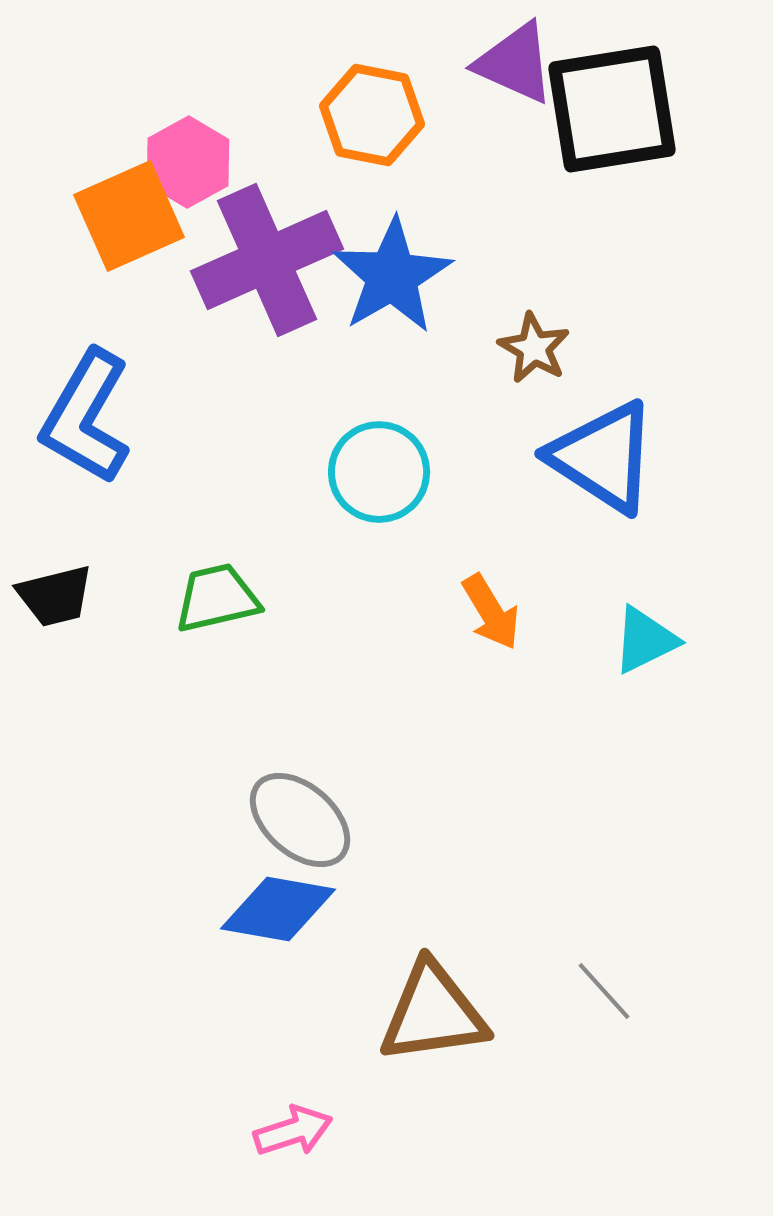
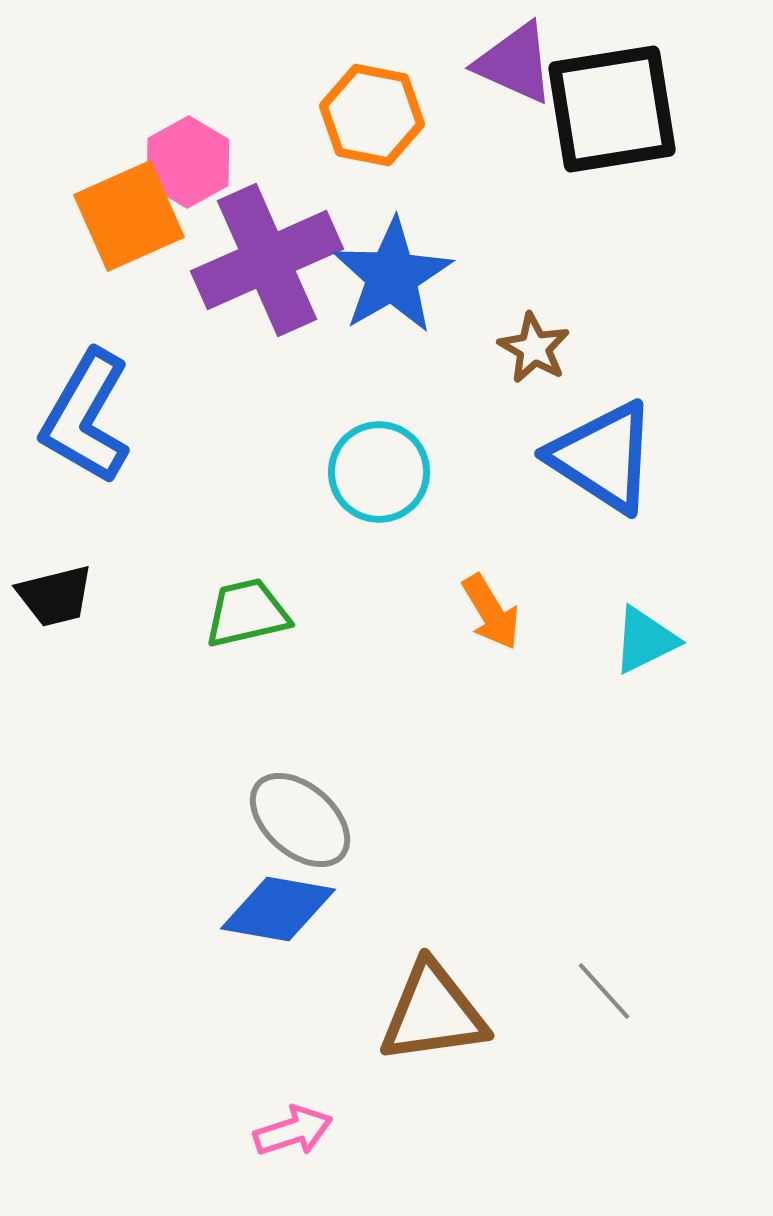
green trapezoid: moved 30 px right, 15 px down
